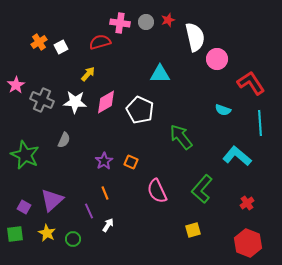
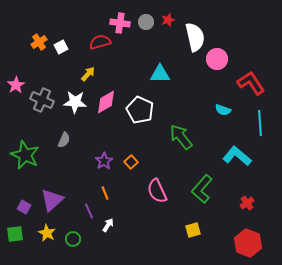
orange square: rotated 24 degrees clockwise
